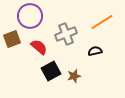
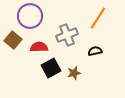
orange line: moved 4 px left, 4 px up; rotated 25 degrees counterclockwise
gray cross: moved 1 px right, 1 px down
brown square: moved 1 px right, 1 px down; rotated 30 degrees counterclockwise
red semicircle: rotated 42 degrees counterclockwise
black square: moved 3 px up
brown star: moved 3 px up
